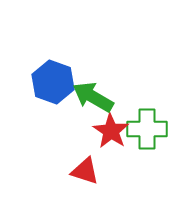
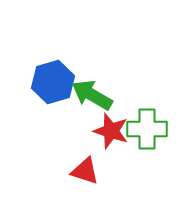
blue hexagon: rotated 24 degrees clockwise
green arrow: moved 1 px left, 2 px up
red star: rotated 15 degrees counterclockwise
